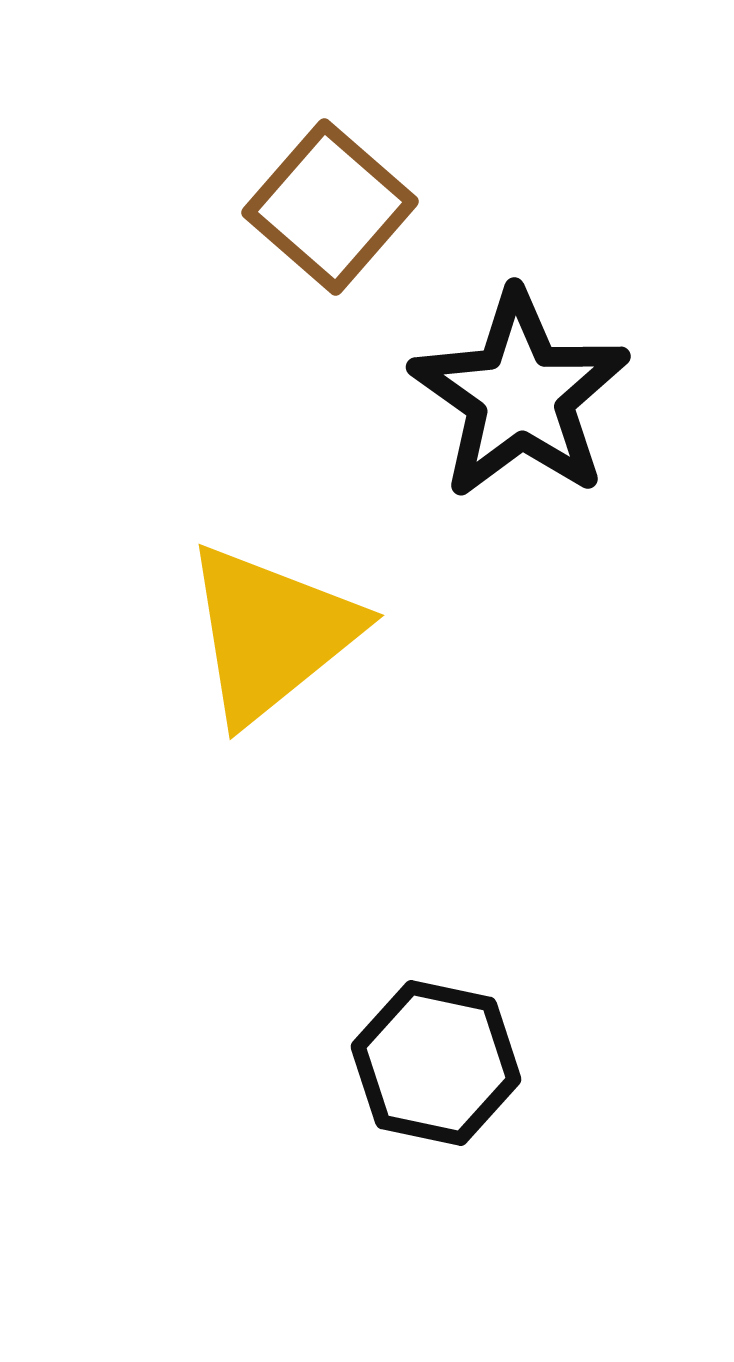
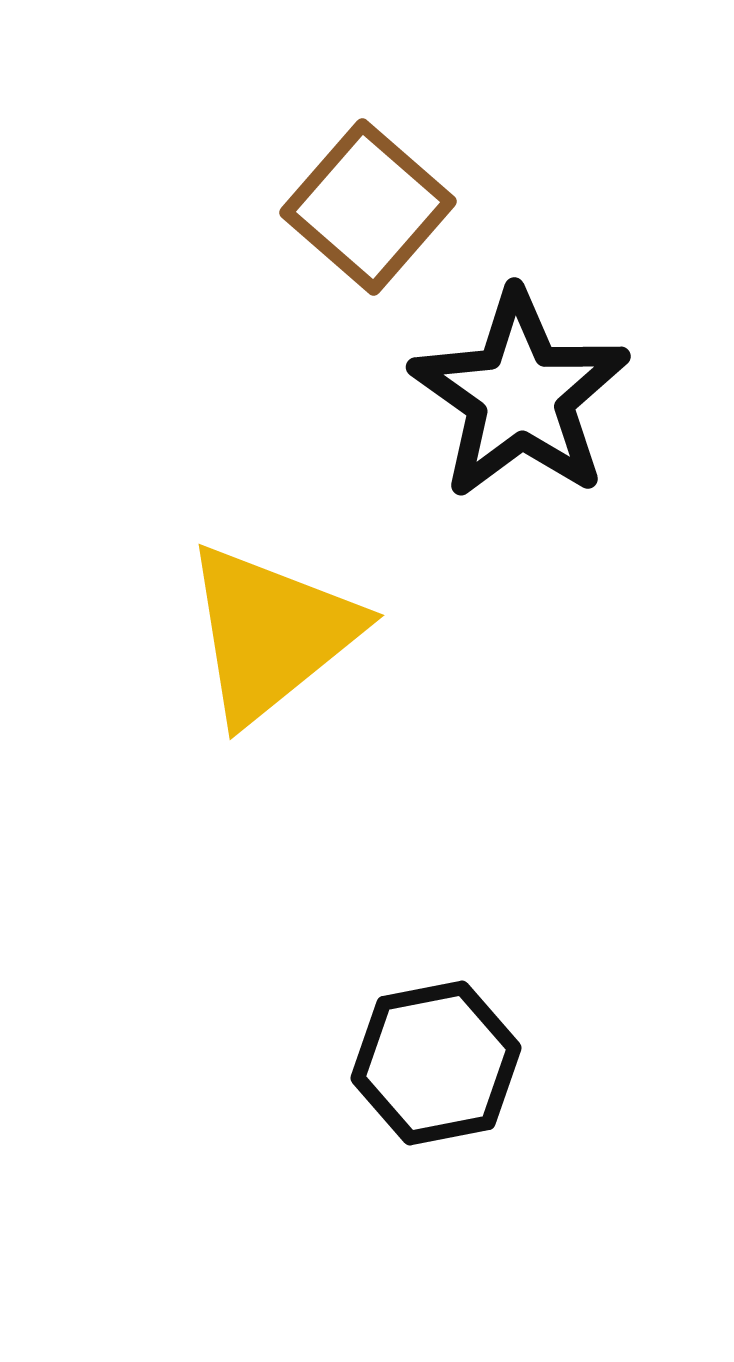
brown square: moved 38 px right
black hexagon: rotated 23 degrees counterclockwise
